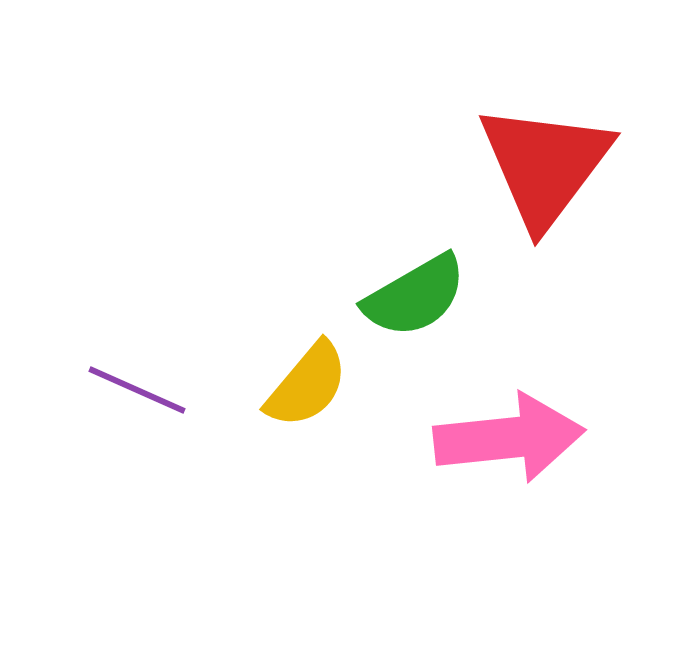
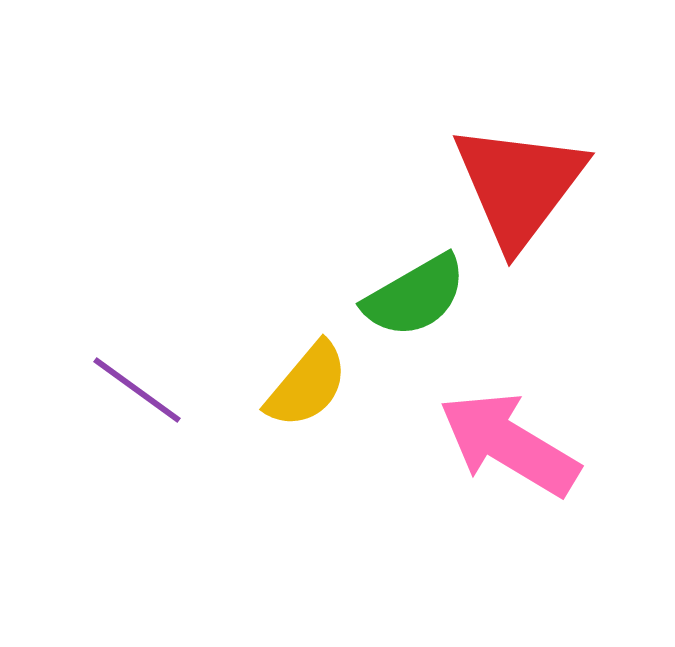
red triangle: moved 26 px left, 20 px down
purple line: rotated 12 degrees clockwise
pink arrow: moved 6 px down; rotated 143 degrees counterclockwise
